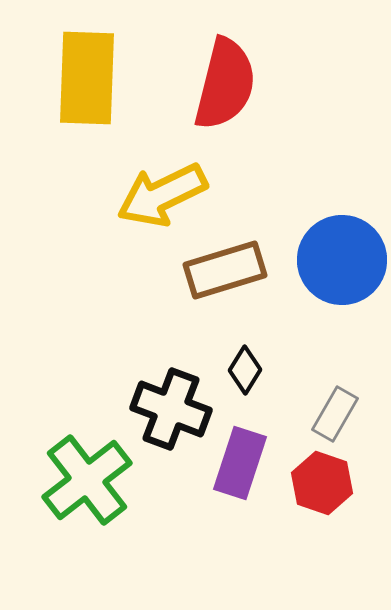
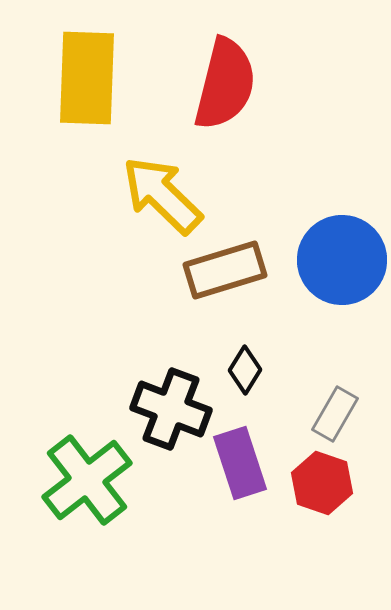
yellow arrow: rotated 70 degrees clockwise
purple rectangle: rotated 36 degrees counterclockwise
